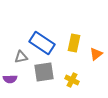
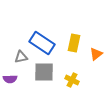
gray square: rotated 10 degrees clockwise
